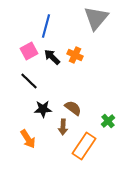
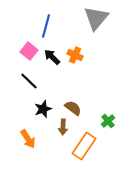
pink square: rotated 24 degrees counterclockwise
black star: rotated 18 degrees counterclockwise
